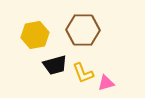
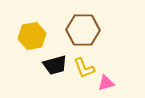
yellow hexagon: moved 3 px left, 1 px down
yellow L-shape: moved 1 px right, 5 px up
